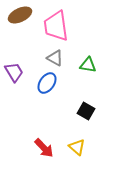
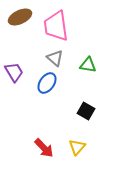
brown ellipse: moved 2 px down
gray triangle: rotated 12 degrees clockwise
yellow triangle: rotated 30 degrees clockwise
